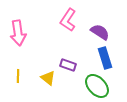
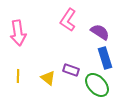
purple rectangle: moved 3 px right, 5 px down
green ellipse: moved 1 px up
